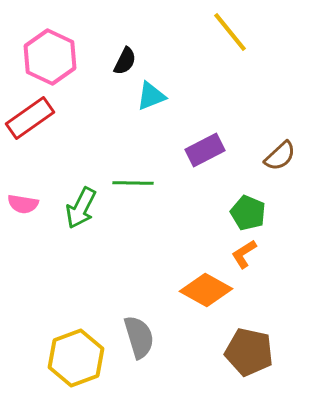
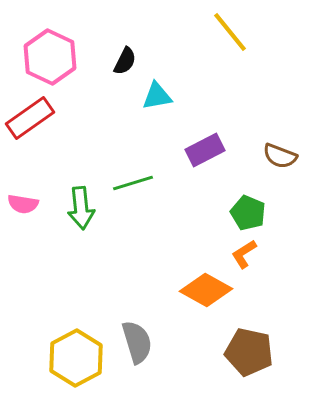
cyan triangle: moved 6 px right; rotated 12 degrees clockwise
brown semicircle: rotated 64 degrees clockwise
green line: rotated 18 degrees counterclockwise
green arrow: rotated 33 degrees counterclockwise
gray semicircle: moved 2 px left, 5 px down
yellow hexagon: rotated 8 degrees counterclockwise
